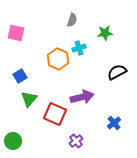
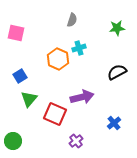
green star: moved 12 px right, 5 px up
